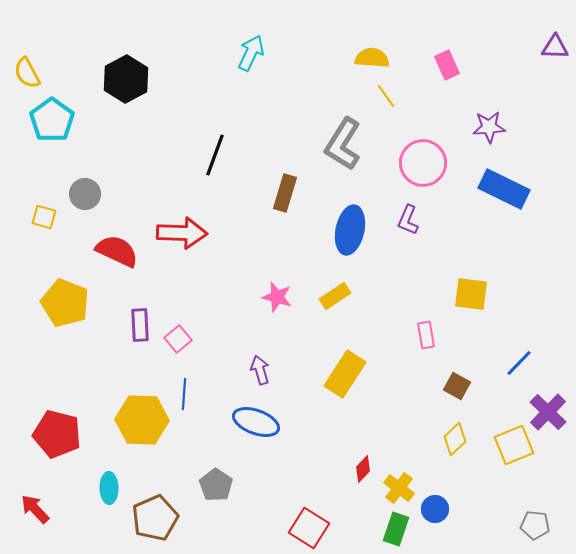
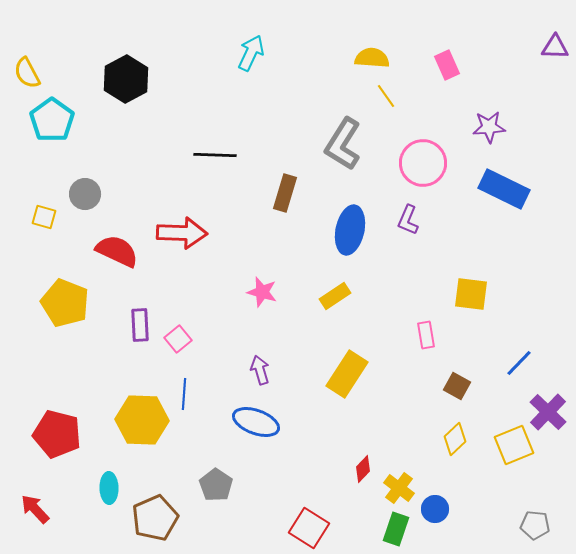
black line at (215, 155): rotated 72 degrees clockwise
pink star at (277, 297): moved 15 px left, 5 px up
yellow rectangle at (345, 374): moved 2 px right
